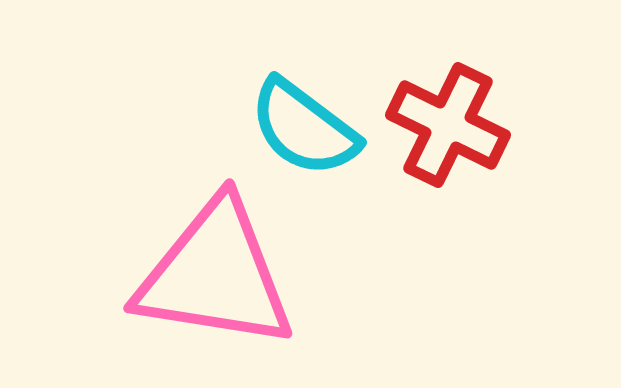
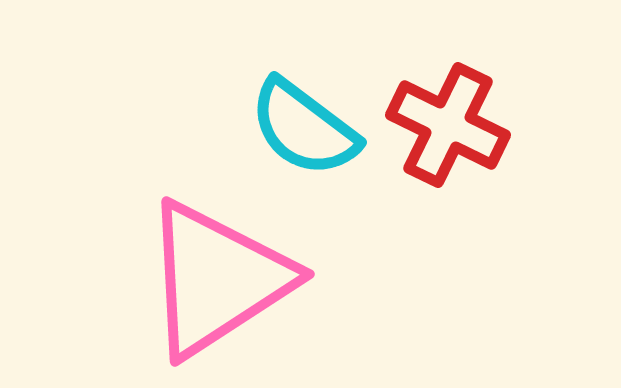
pink triangle: moved 2 px right, 4 px down; rotated 42 degrees counterclockwise
